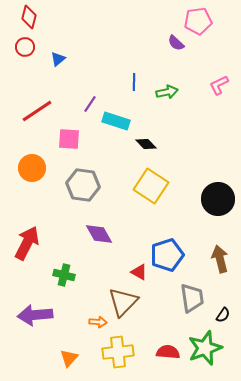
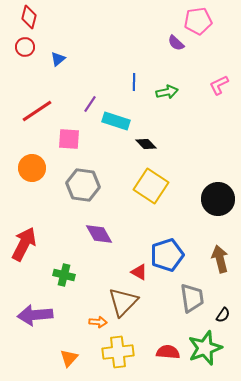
red arrow: moved 3 px left, 1 px down
